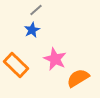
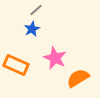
blue star: moved 1 px up
pink star: moved 1 px up
orange rectangle: rotated 20 degrees counterclockwise
